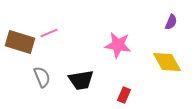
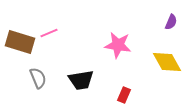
gray semicircle: moved 4 px left, 1 px down
